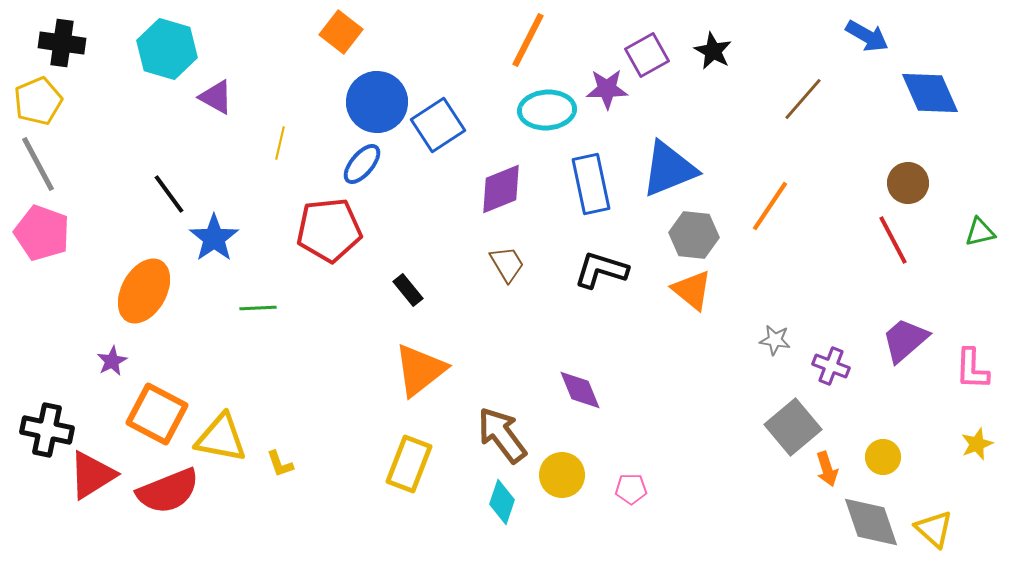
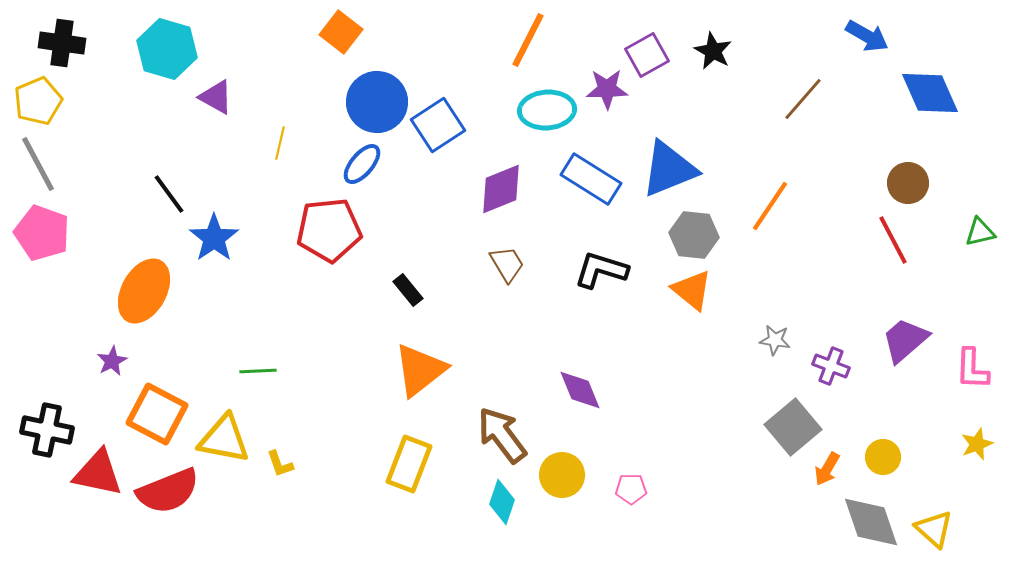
blue rectangle at (591, 184): moved 5 px up; rotated 46 degrees counterclockwise
green line at (258, 308): moved 63 px down
yellow triangle at (221, 438): moved 3 px right, 1 px down
orange arrow at (827, 469): rotated 48 degrees clockwise
red triangle at (92, 475): moved 6 px right, 2 px up; rotated 44 degrees clockwise
